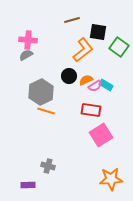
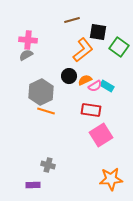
orange semicircle: moved 1 px left
cyan rectangle: moved 1 px right, 1 px down
gray cross: moved 1 px up
purple rectangle: moved 5 px right
